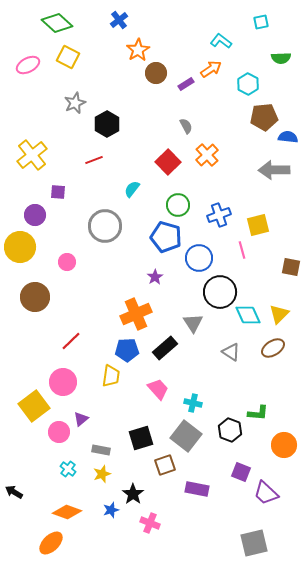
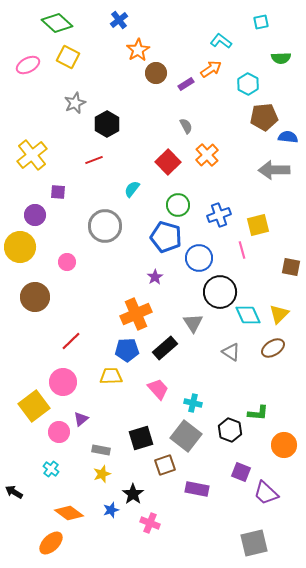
yellow trapezoid at (111, 376): rotated 100 degrees counterclockwise
cyan cross at (68, 469): moved 17 px left
orange diamond at (67, 512): moved 2 px right, 1 px down; rotated 16 degrees clockwise
